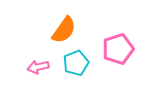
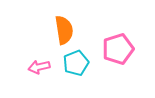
orange semicircle: rotated 44 degrees counterclockwise
pink arrow: moved 1 px right
